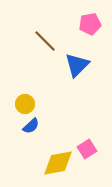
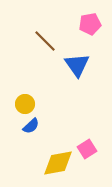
blue triangle: rotated 20 degrees counterclockwise
